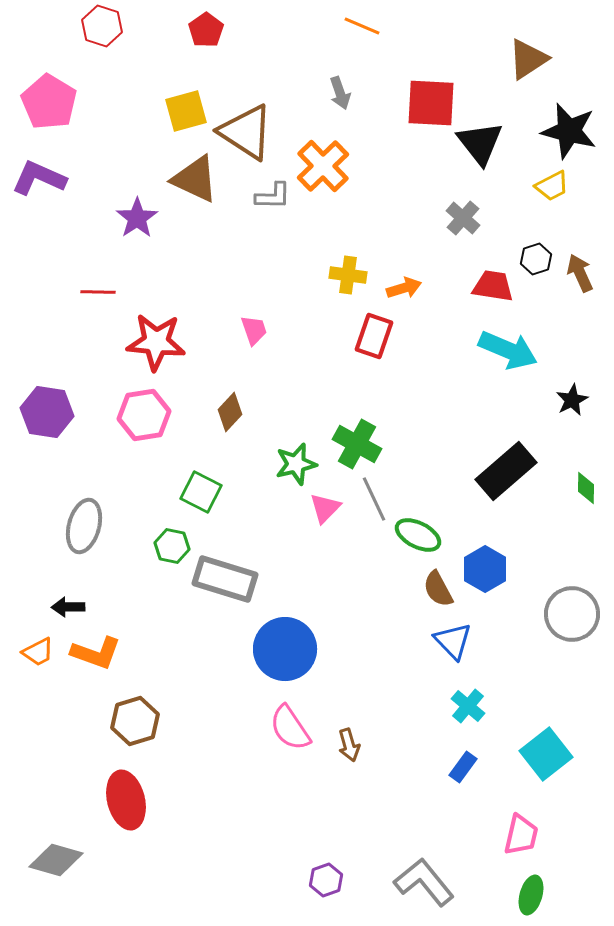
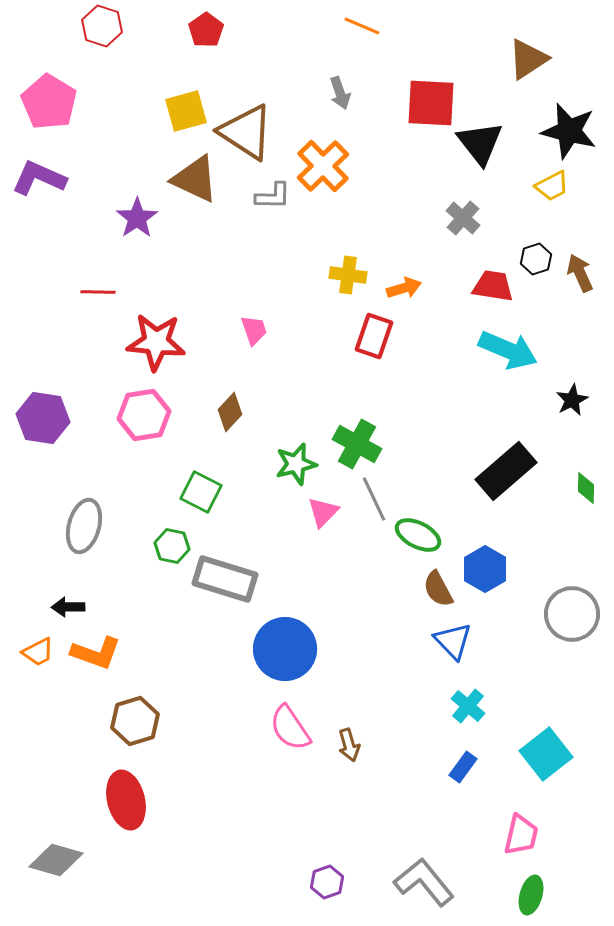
purple hexagon at (47, 412): moved 4 px left, 6 px down
pink triangle at (325, 508): moved 2 px left, 4 px down
purple hexagon at (326, 880): moved 1 px right, 2 px down
